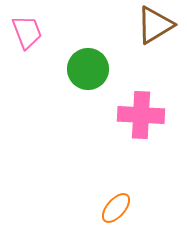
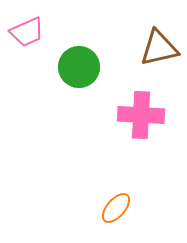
brown triangle: moved 4 px right, 23 px down; rotated 18 degrees clockwise
pink trapezoid: rotated 87 degrees clockwise
green circle: moved 9 px left, 2 px up
